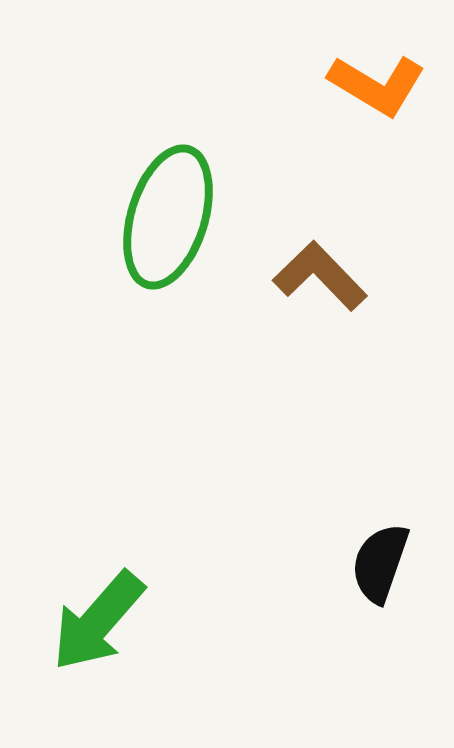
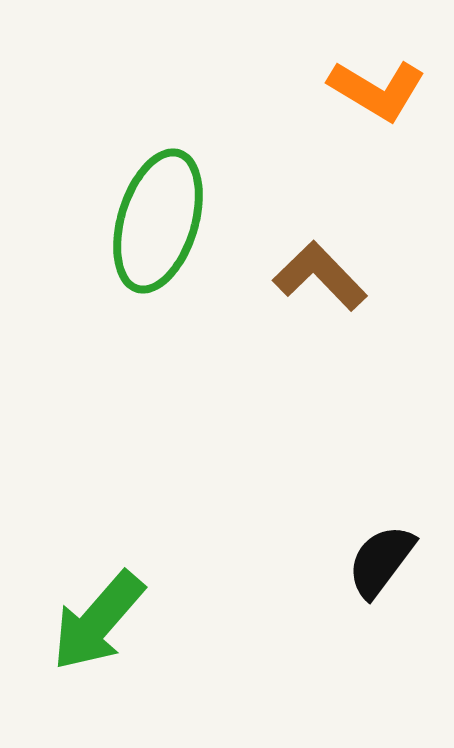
orange L-shape: moved 5 px down
green ellipse: moved 10 px left, 4 px down
black semicircle: moved 1 px right, 2 px up; rotated 18 degrees clockwise
